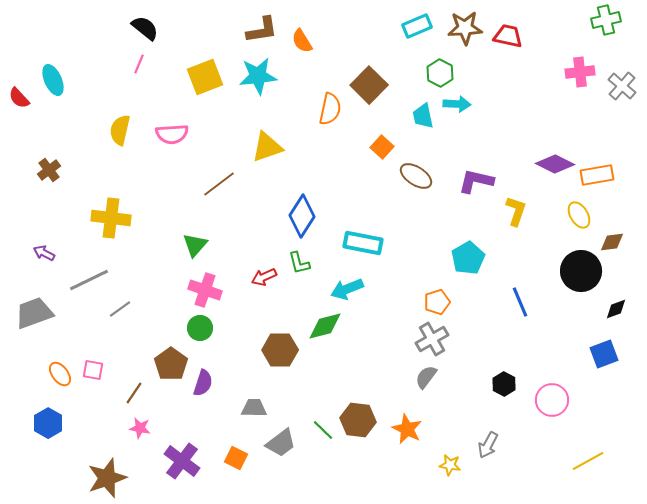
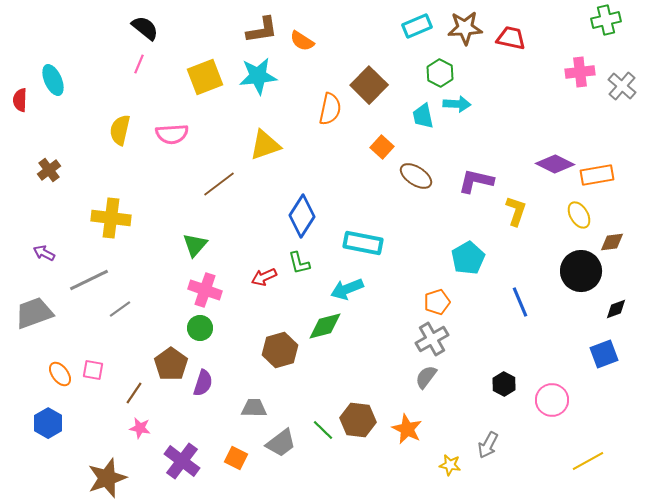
red trapezoid at (508, 36): moved 3 px right, 2 px down
orange semicircle at (302, 41): rotated 25 degrees counterclockwise
red semicircle at (19, 98): moved 1 px right, 2 px down; rotated 45 degrees clockwise
yellow triangle at (267, 147): moved 2 px left, 2 px up
brown hexagon at (280, 350): rotated 16 degrees counterclockwise
